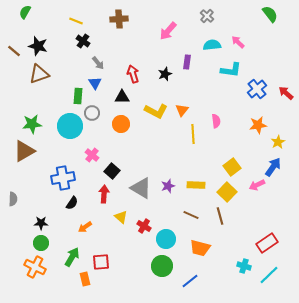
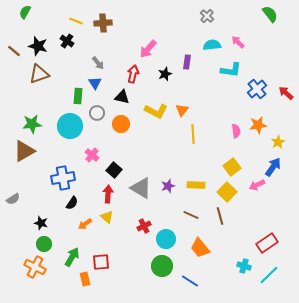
brown cross at (119, 19): moved 16 px left, 4 px down
pink arrow at (168, 31): moved 20 px left, 18 px down
black cross at (83, 41): moved 16 px left
red arrow at (133, 74): rotated 30 degrees clockwise
black triangle at (122, 97): rotated 14 degrees clockwise
gray circle at (92, 113): moved 5 px right
pink semicircle at (216, 121): moved 20 px right, 10 px down
black square at (112, 171): moved 2 px right, 1 px up
red arrow at (104, 194): moved 4 px right
gray semicircle at (13, 199): rotated 56 degrees clockwise
yellow triangle at (121, 217): moved 14 px left
black star at (41, 223): rotated 16 degrees clockwise
red cross at (144, 226): rotated 32 degrees clockwise
orange arrow at (85, 227): moved 3 px up
green circle at (41, 243): moved 3 px right, 1 px down
orange trapezoid at (200, 248): rotated 35 degrees clockwise
blue line at (190, 281): rotated 72 degrees clockwise
